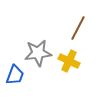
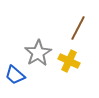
gray star: rotated 24 degrees counterclockwise
blue trapezoid: rotated 110 degrees clockwise
